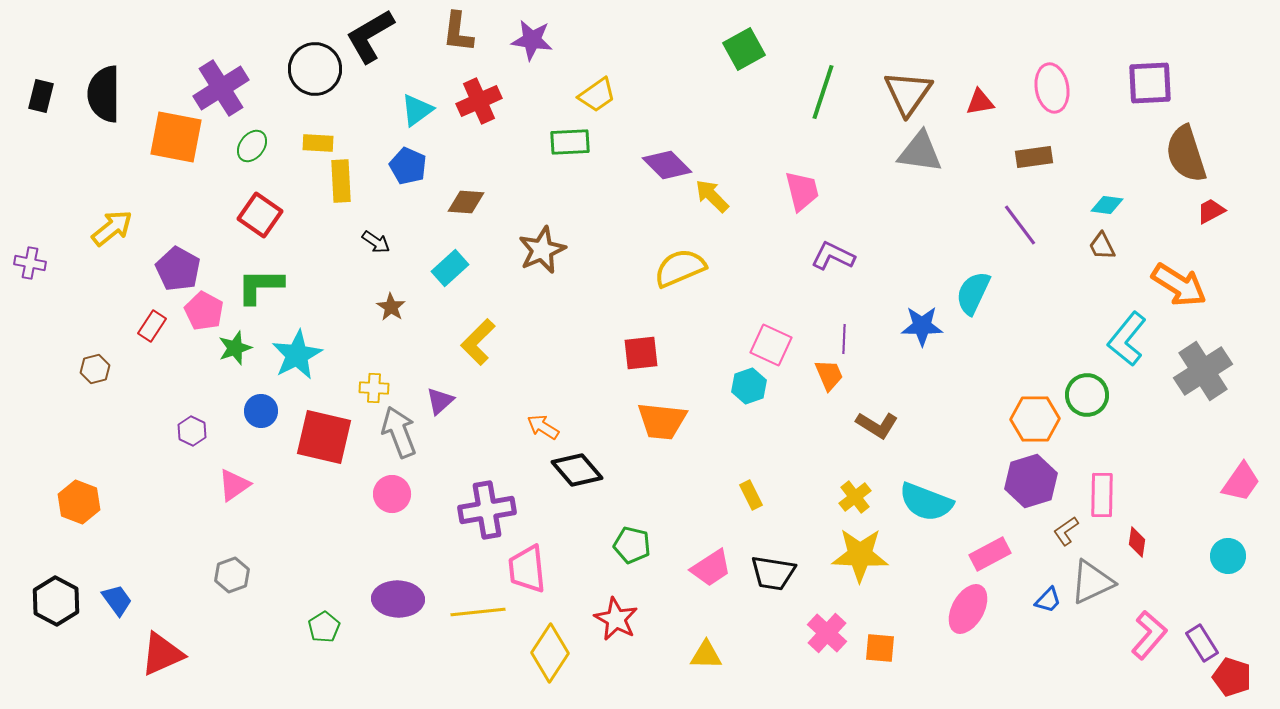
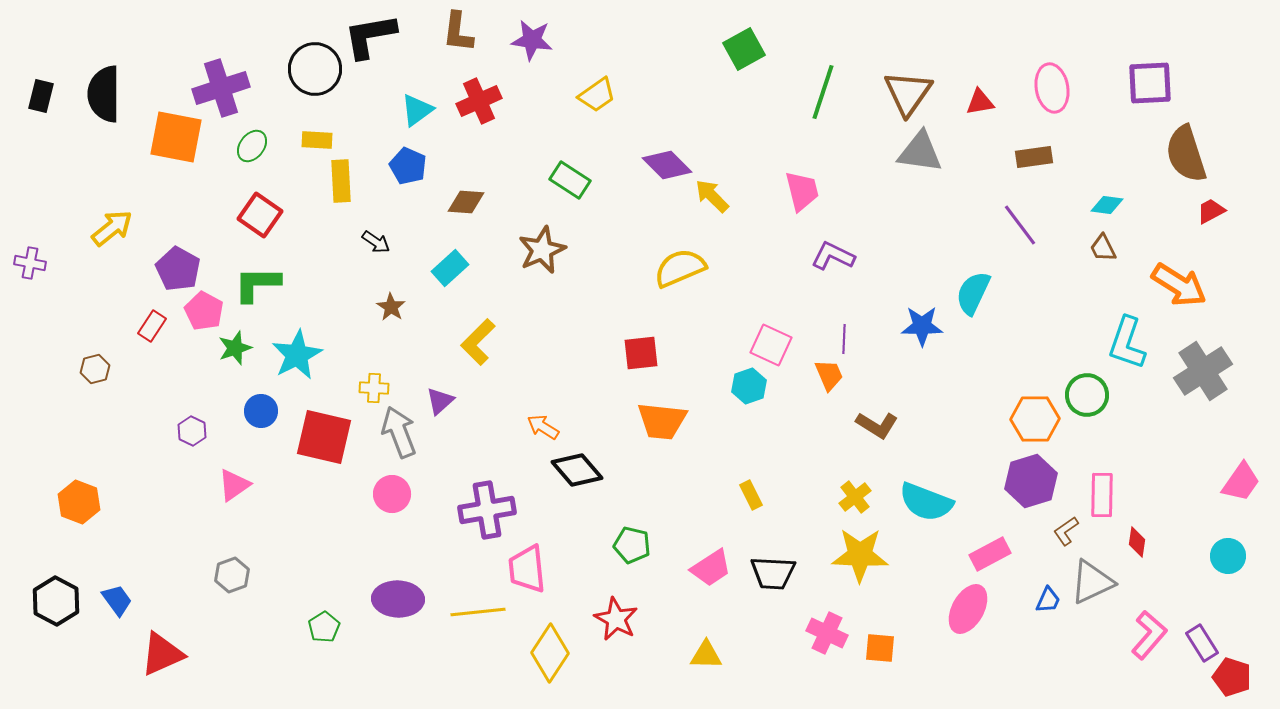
black L-shape at (370, 36): rotated 20 degrees clockwise
purple cross at (221, 88): rotated 14 degrees clockwise
green rectangle at (570, 142): moved 38 px down; rotated 36 degrees clockwise
yellow rectangle at (318, 143): moved 1 px left, 3 px up
brown trapezoid at (1102, 246): moved 1 px right, 2 px down
green L-shape at (260, 286): moved 3 px left, 2 px up
cyan L-shape at (1127, 339): moved 4 px down; rotated 20 degrees counterclockwise
black trapezoid at (773, 573): rotated 6 degrees counterclockwise
blue trapezoid at (1048, 600): rotated 20 degrees counterclockwise
pink cross at (827, 633): rotated 18 degrees counterclockwise
